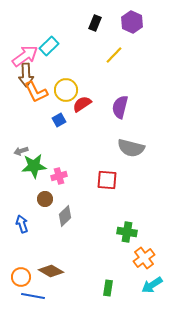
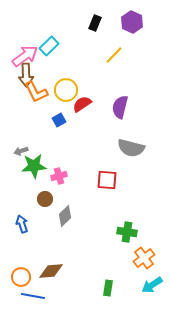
brown diamond: rotated 35 degrees counterclockwise
